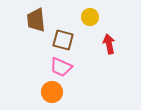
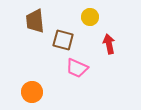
brown trapezoid: moved 1 px left, 1 px down
pink trapezoid: moved 16 px right, 1 px down
orange circle: moved 20 px left
